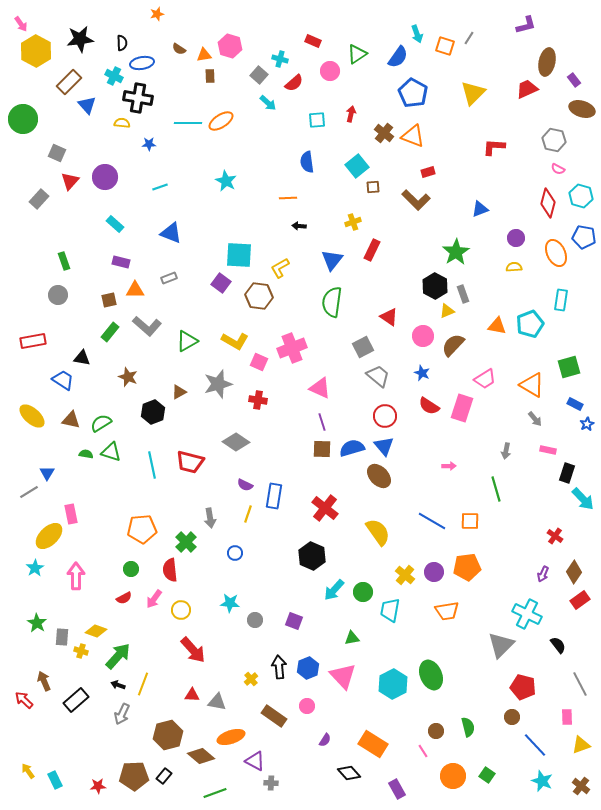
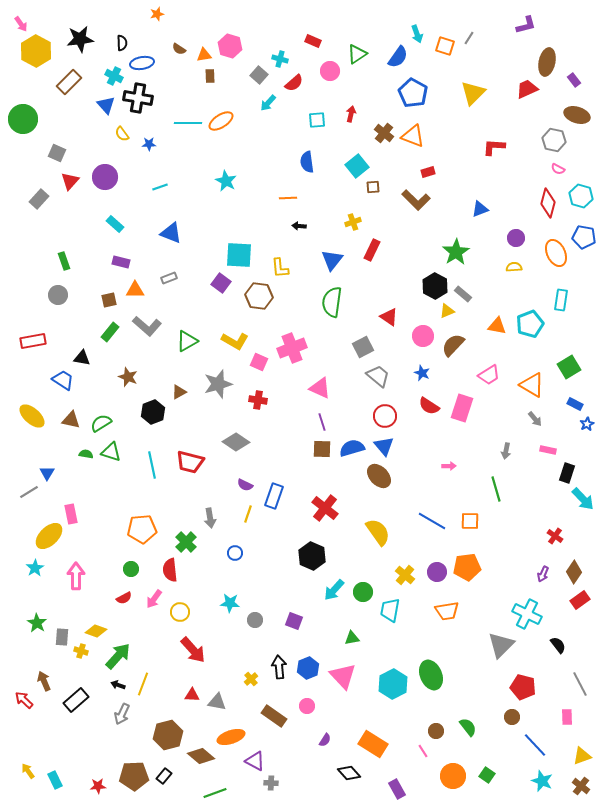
cyan arrow at (268, 103): rotated 90 degrees clockwise
blue triangle at (87, 105): moved 19 px right
brown ellipse at (582, 109): moved 5 px left, 6 px down
yellow semicircle at (122, 123): moved 11 px down; rotated 133 degrees counterclockwise
yellow L-shape at (280, 268): rotated 65 degrees counterclockwise
gray rectangle at (463, 294): rotated 30 degrees counterclockwise
green square at (569, 367): rotated 15 degrees counterclockwise
pink trapezoid at (485, 379): moved 4 px right, 4 px up
blue rectangle at (274, 496): rotated 10 degrees clockwise
purple circle at (434, 572): moved 3 px right
yellow circle at (181, 610): moved 1 px left, 2 px down
green semicircle at (468, 727): rotated 24 degrees counterclockwise
yellow triangle at (581, 745): moved 1 px right, 11 px down
